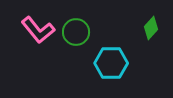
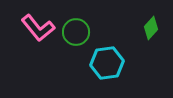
pink L-shape: moved 2 px up
cyan hexagon: moved 4 px left; rotated 8 degrees counterclockwise
